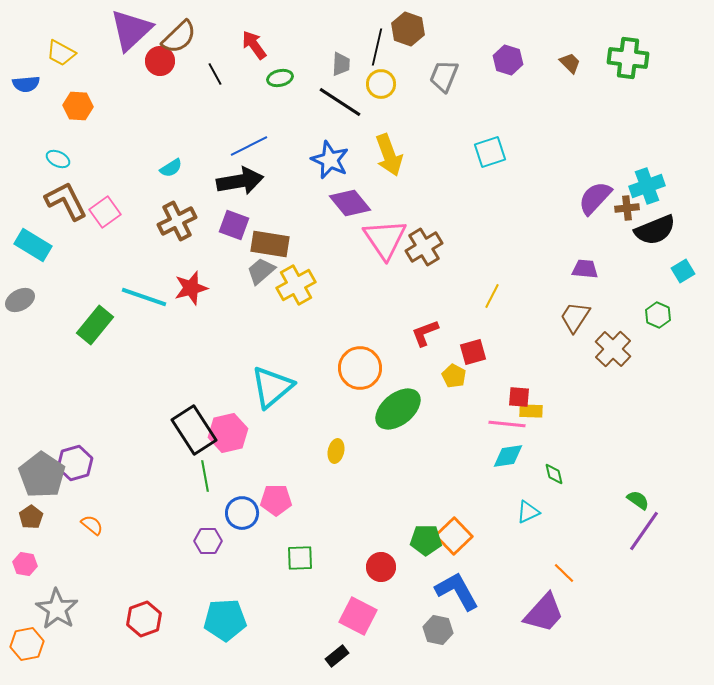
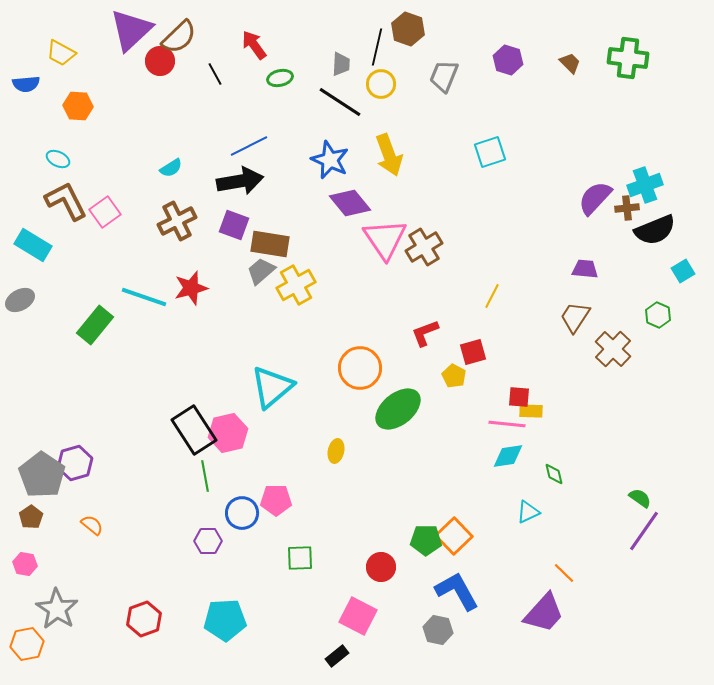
cyan cross at (647, 186): moved 2 px left, 1 px up
green semicircle at (638, 500): moved 2 px right, 2 px up
